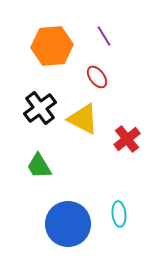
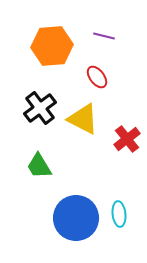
purple line: rotated 45 degrees counterclockwise
blue circle: moved 8 px right, 6 px up
